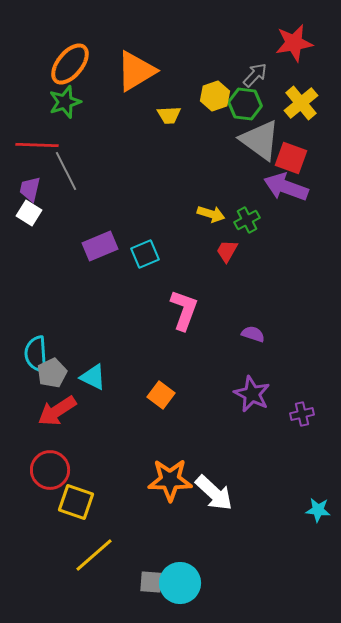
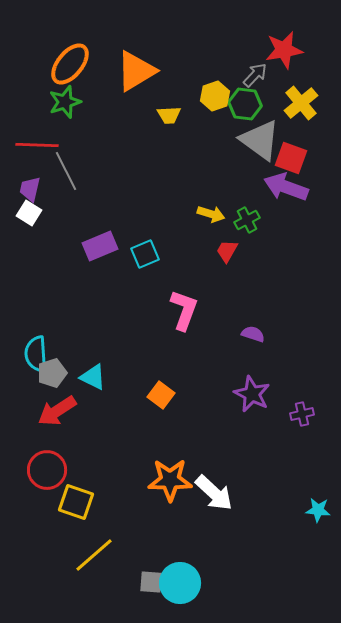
red star: moved 10 px left, 7 px down
gray pentagon: rotated 8 degrees clockwise
red circle: moved 3 px left
